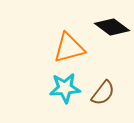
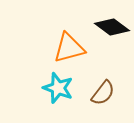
cyan star: moved 7 px left; rotated 24 degrees clockwise
